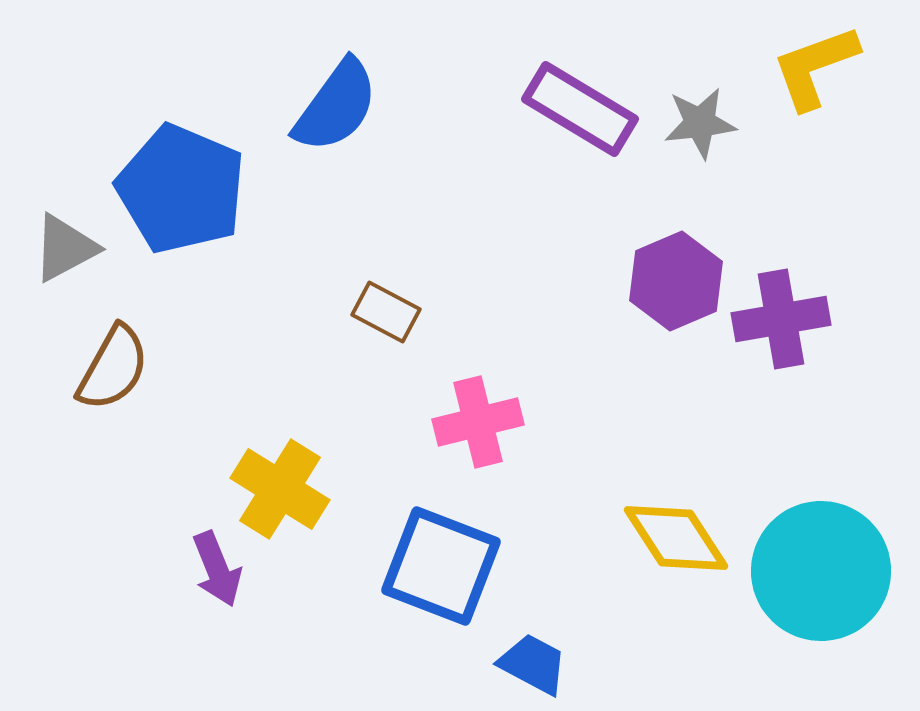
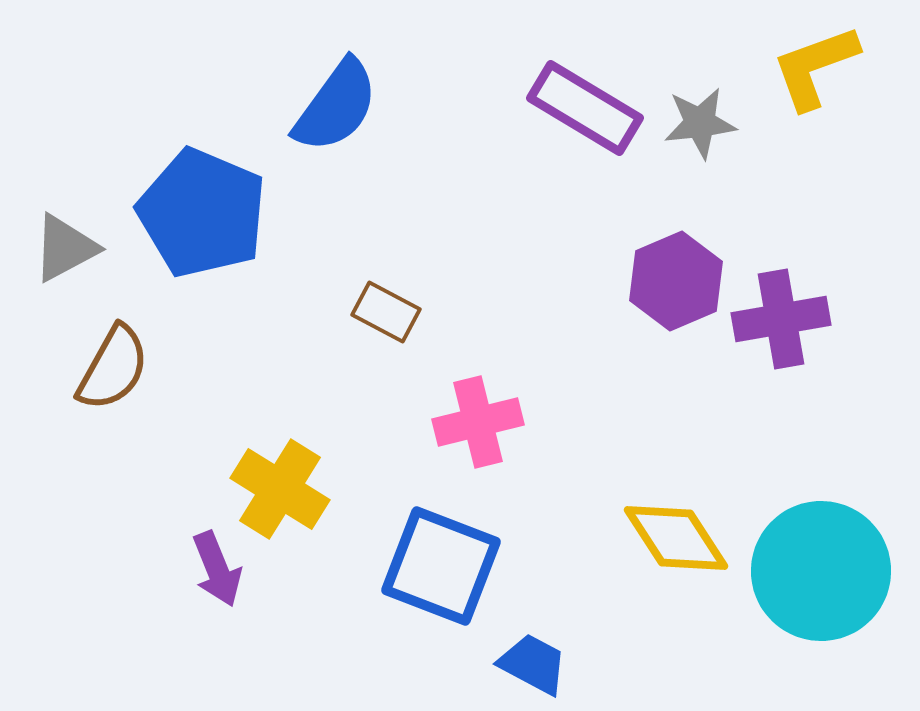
purple rectangle: moved 5 px right, 1 px up
blue pentagon: moved 21 px right, 24 px down
